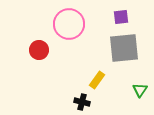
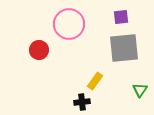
yellow rectangle: moved 2 px left, 1 px down
black cross: rotated 21 degrees counterclockwise
